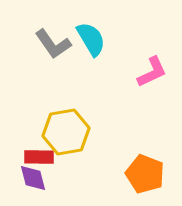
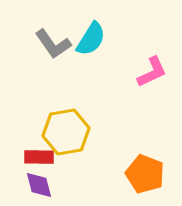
cyan semicircle: rotated 63 degrees clockwise
purple diamond: moved 6 px right, 7 px down
